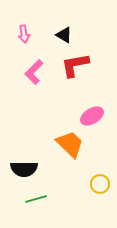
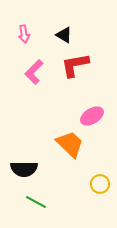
green line: moved 3 px down; rotated 45 degrees clockwise
